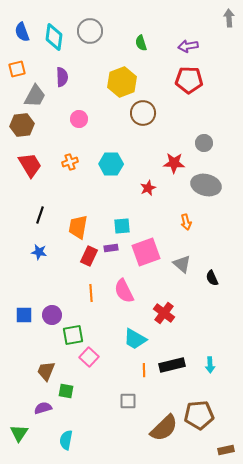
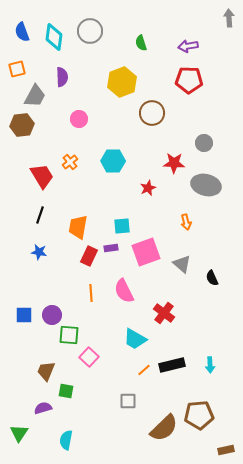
brown circle at (143, 113): moved 9 px right
orange cross at (70, 162): rotated 21 degrees counterclockwise
cyan hexagon at (111, 164): moved 2 px right, 3 px up
red trapezoid at (30, 165): moved 12 px right, 11 px down
green square at (73, 335): moved 4 px left; rotated 15 degrees clockwise
orange line at (144, 370): rotated 48 degrees clockwise
